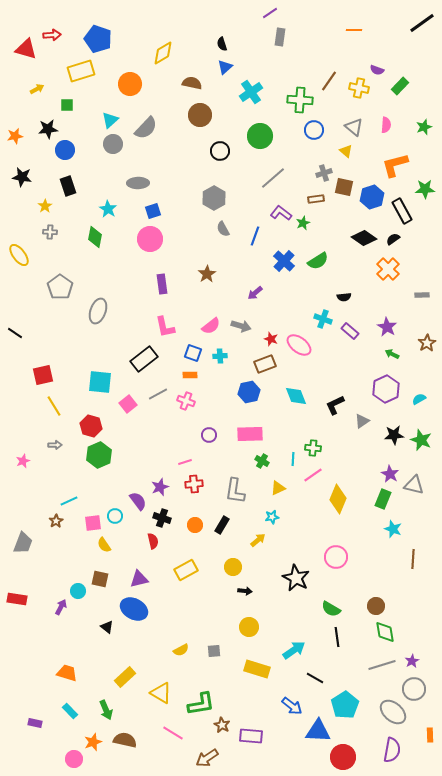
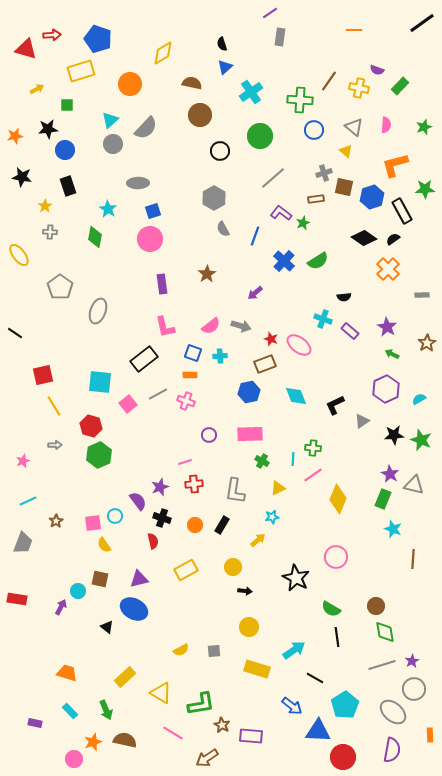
cyan line at (69, 501): moved 41 px left
